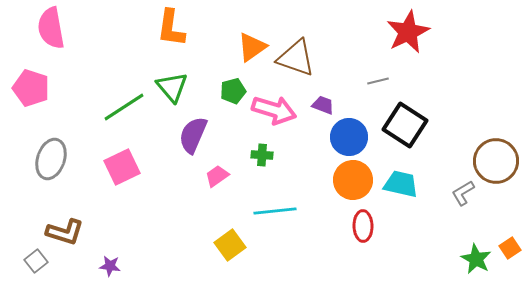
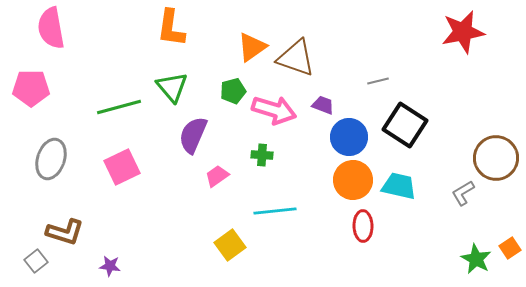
red star: moved 55 px right; rotated 15 degrees clockwise
pink pentagon: rotated 18 degrees counterclockwise
green line: moved 5 px left; rotated 18 degrees clockwise
brown circle: moved 3 px up
cyan trapezoid: moved 2 px left, 2 px down
